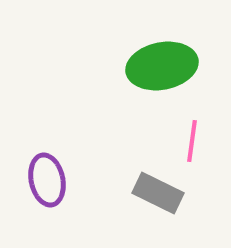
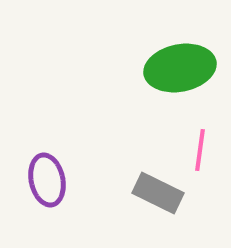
green ellipse: moved 18 px right, 2 px down
pink line: moved 8 px right, 9 px down
